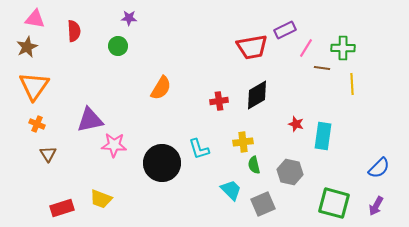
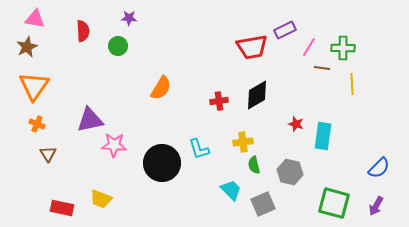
red semicircle: moved 9 px right
pink line: moved 3 px right, 1 px up
red rectangle: rotated 30 degrees clockwise
